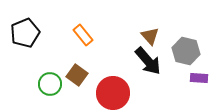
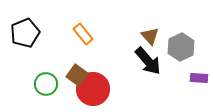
orange rectangle: moved 1 px up
gray hexagon: moved 5 px left, 4 px up; rotated 20 degrees clockwise
green circle: moved 4 px left
red circle: moved 20 px left, 4 px up
